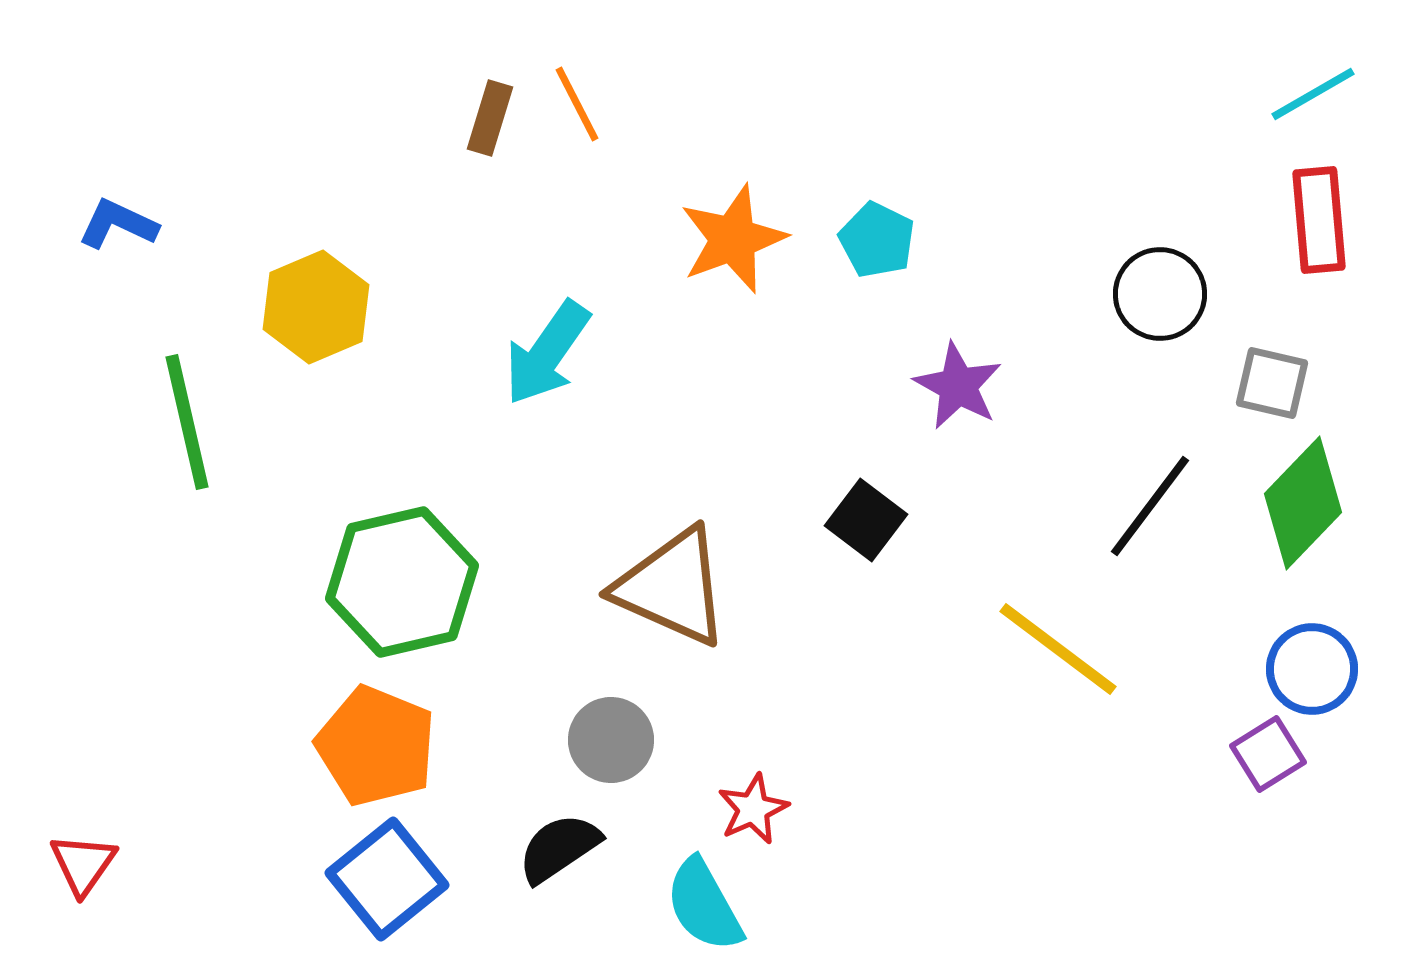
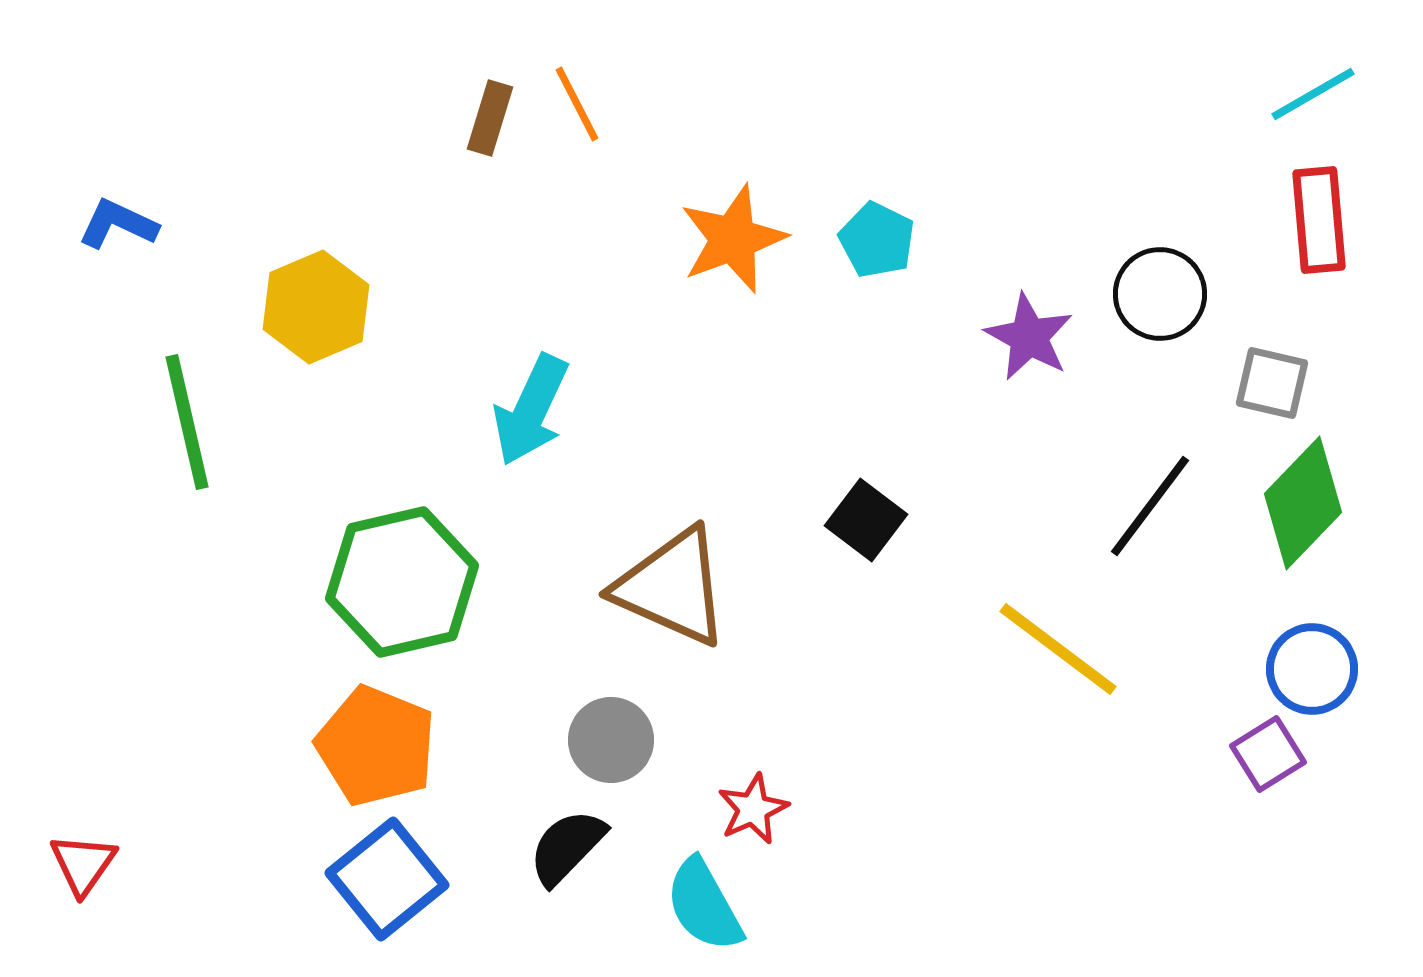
cyan arrow: moved 16 px left, 57 px down; rotated 10 degrees counterclockwise
purple star: moved 71 px right, 49 px up
black semicircle: moved 8 px right, 1 px up; rotated 12 degrees counterclockwise
